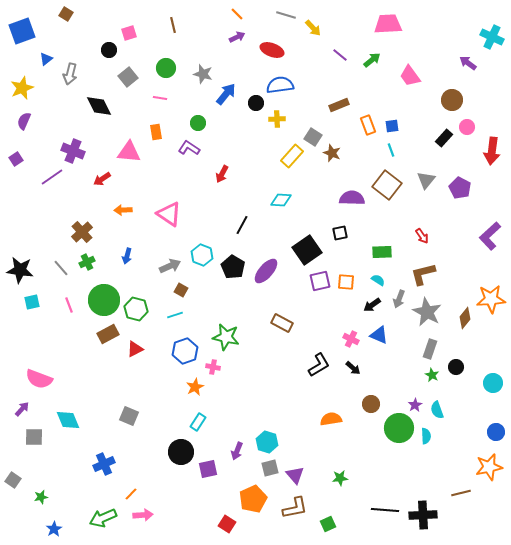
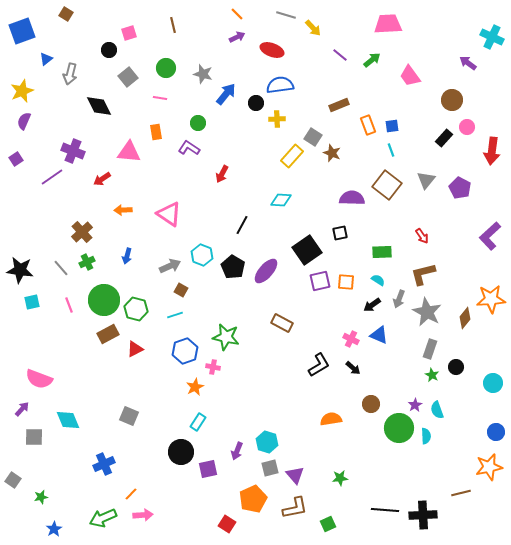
yellow star at (22, 88): moved 3 px down
